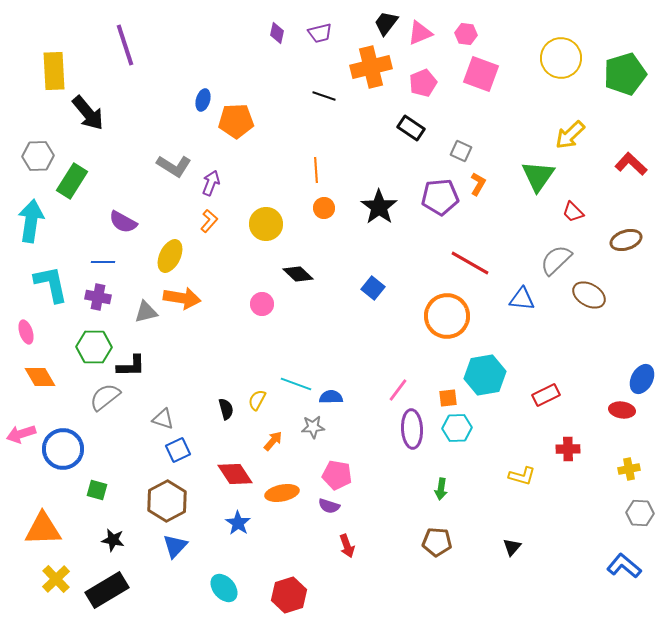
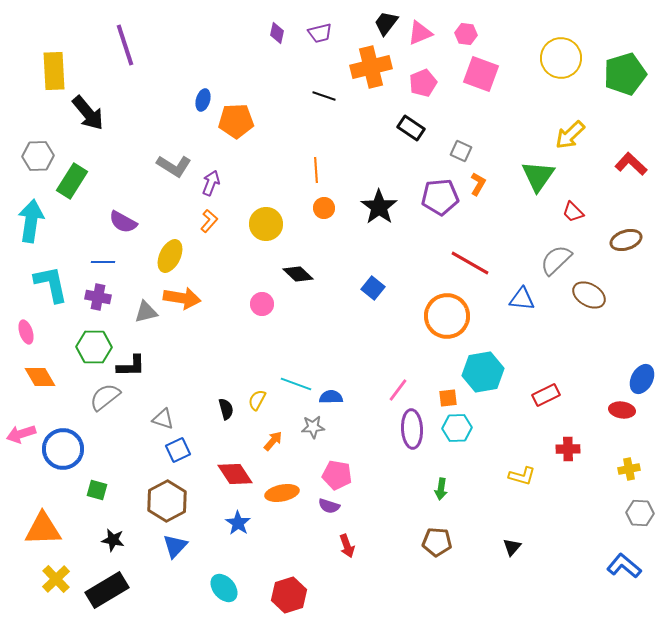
cyan hexagon at (485, 375): moved 2 px left, 3 px up
